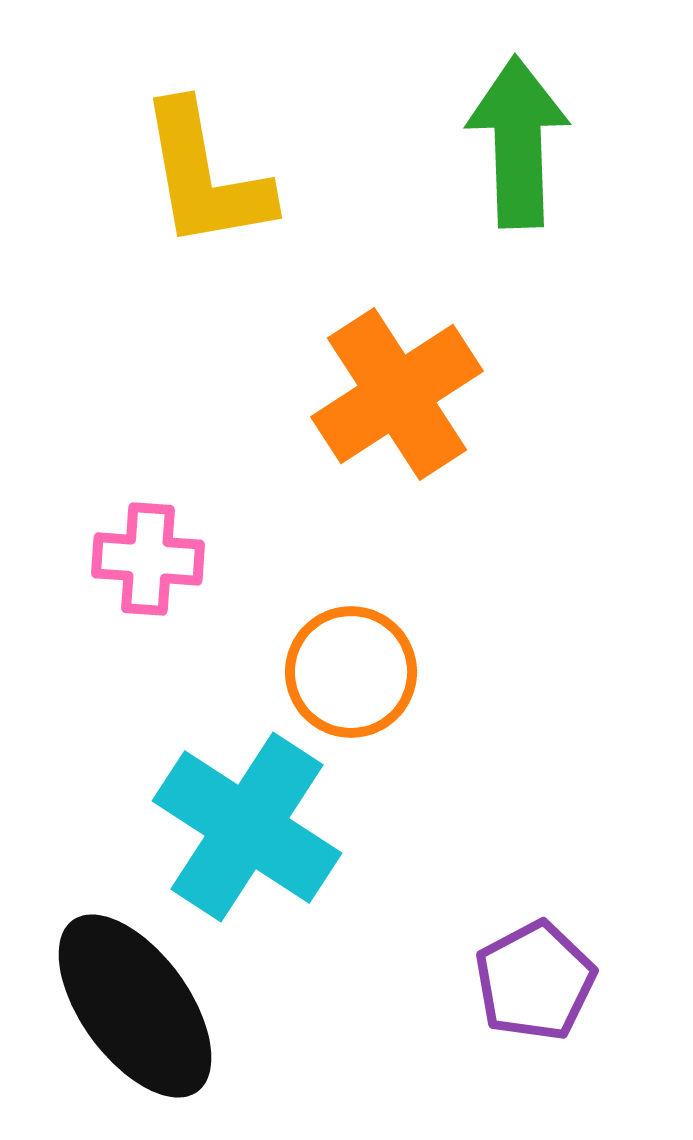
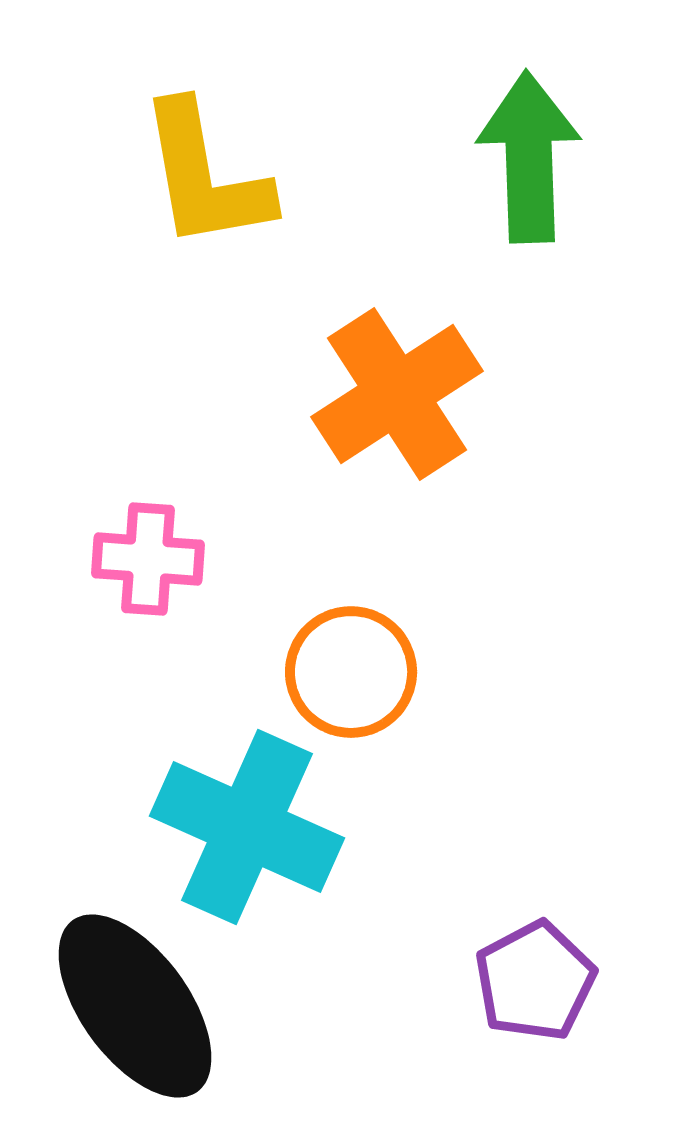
green arrow: moved 11 px right, 15 px down
cyan cross: rotated 9 degrees counterclockwise
